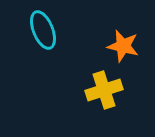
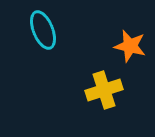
orange star: moved 7 px right
